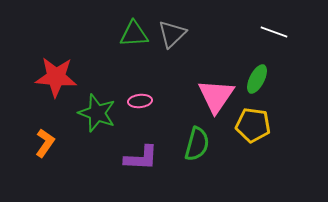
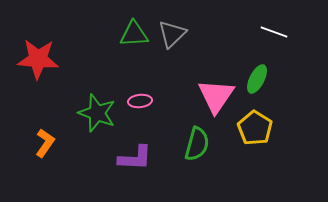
red star: moved 18 px left, 18 px up
yellow pentagon: moved 2 px right, 3 px down; rotated 24 degrees clockwise
purple L-shape: moved 6 px left
